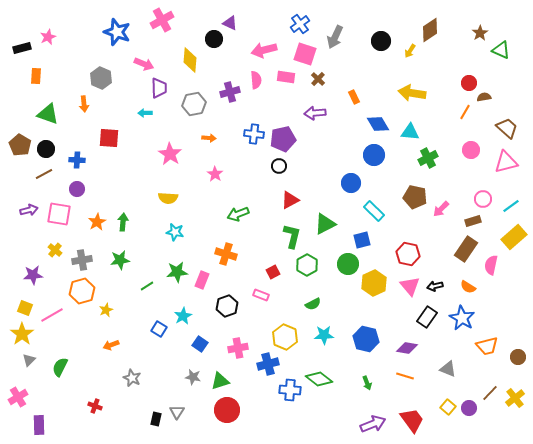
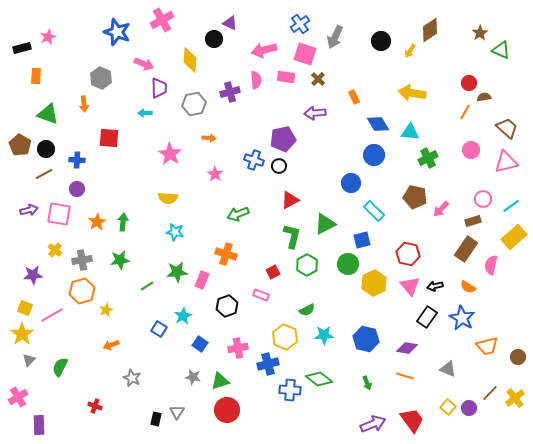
blue cross at (254, 134): moved 26 px down; rotated 12 degrees clockwise
green semicircle at (313, 304): moved 6 px left, 6 px down
